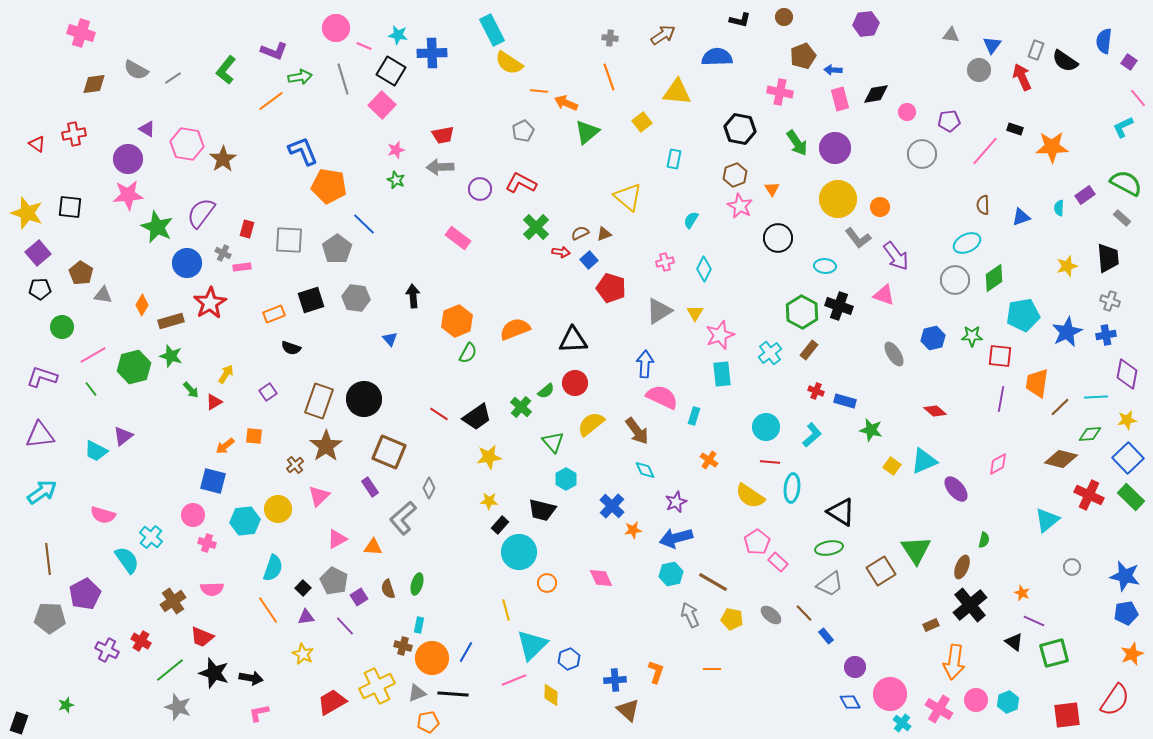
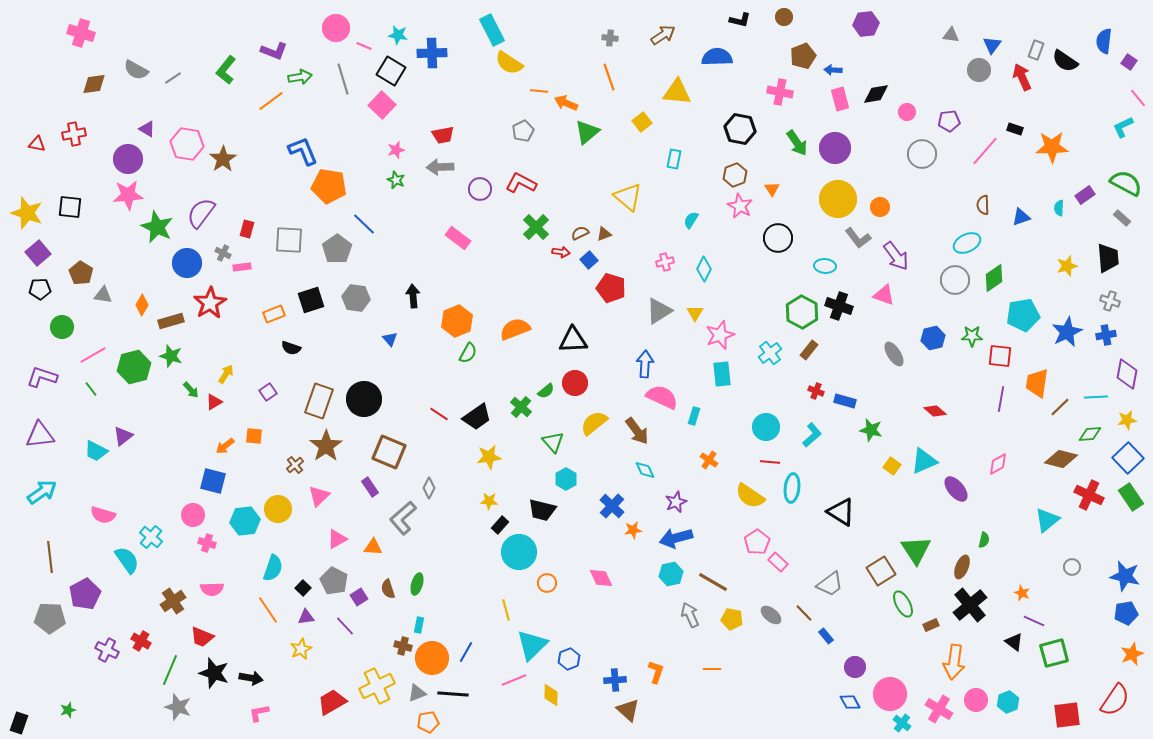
red triangle at (37, 144): rotated 24 degrees counterclockwise
yellow semicircle at (591, 424): moved 3 px right, 1 px up
green rectangle at (1131, 497): rotated 12 degrees clockwise
green ellipse at (829, 548): moved 74 px right, 56 px down; rotated 72 degrees clockwise
brown line at (48, 559): moved 2 px right, 2 px up
yellow star at (303, 654): moved 2 px left, 5 px up; rotated 20 degrees clockwise
green line at (170, 670): rotated 28 degrees counterclockwise
green star at (66, 705): moved 2 px right, 5 px down
